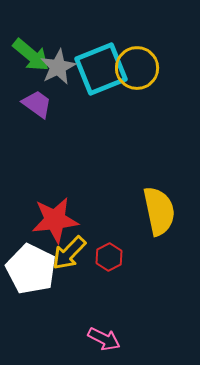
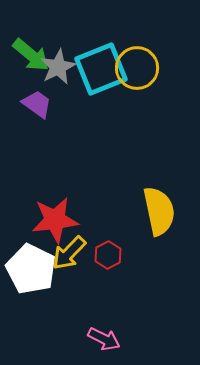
red hexagon: moved 1 px left, 2 px up
